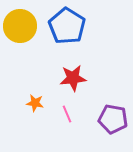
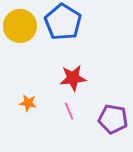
blue pentagon: moved 4 px left, 4 px up
orange star: moved 7 px left
pink line: moved 2 px right, 3 px up
